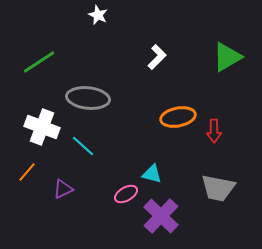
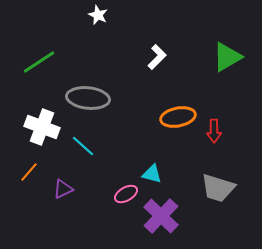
orange line: moved 2 px right
gray trapezoid: rotated 6 degrees clockwise
